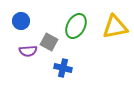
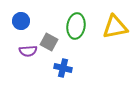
green ellipse: rotated 20 degrees counterclockwise
